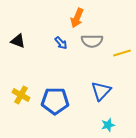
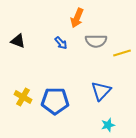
gray semicircle: moved 4 px right
yellow cross: moved 2 px right, 2 px down
